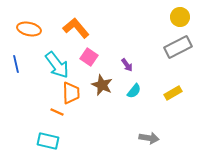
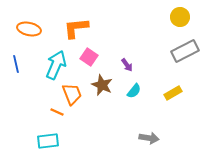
orange L-shape: rotated 56 degrees counterclockwise
gray rectangle: moved 7 px right, 4 px down
cyan arrow: moved 1 px left; rotated 120 degrees counterclockwise
orange trapezoid: moved 1 px right, 1 px down; rotated 20 degrees counterclockwise
cyan rectangle: rotated 20 degrees counterclockwise
